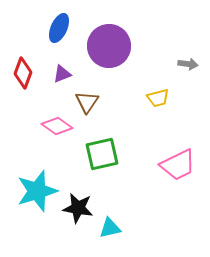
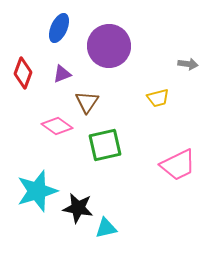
green square: moved 3 px right, 9 px up
cyan triangle: moved 4 px left
